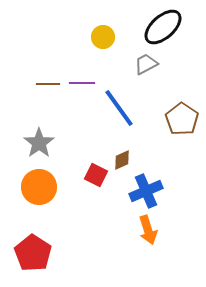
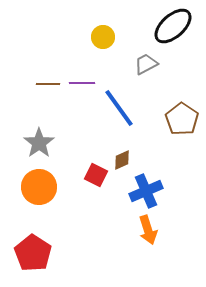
black ellipse: moved 10 px right, 1 px up
